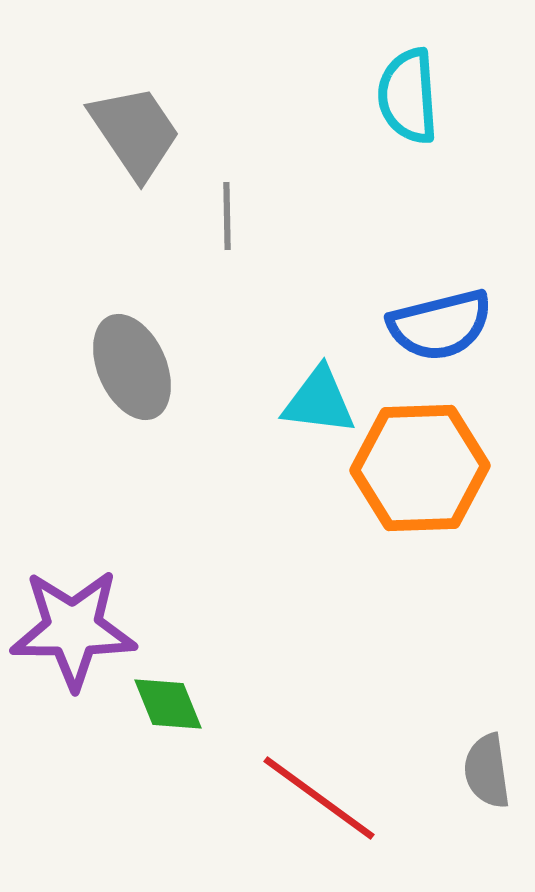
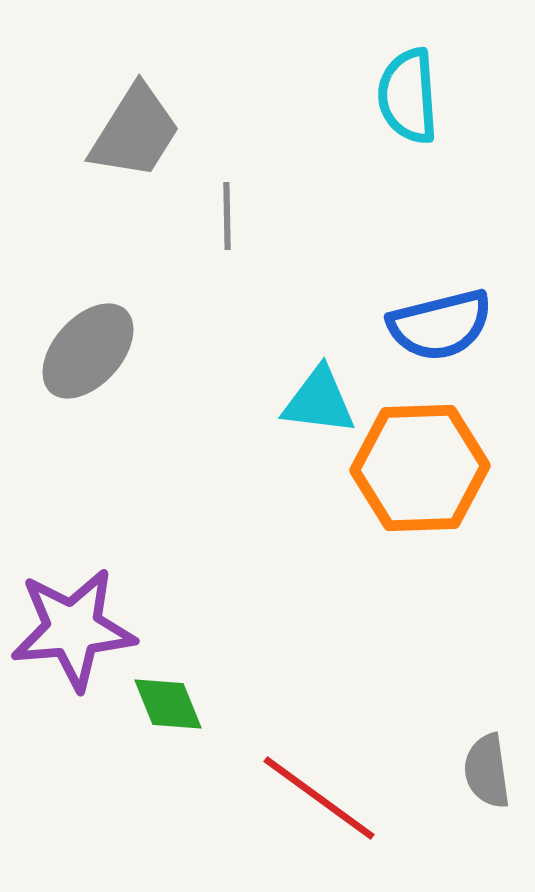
gray trapezoid: rotated 66 degrees clockwise
gray ellipse: moved 44 px left, 16 px up; rotated 66 degrees clockwise
purple star: rotated 5 degrees counterclockwise
